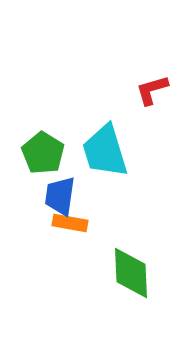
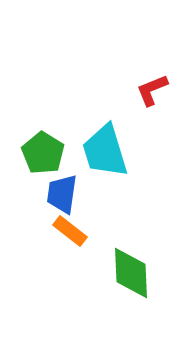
red L-shape: rotated 6 degrees counterclockwise
blue trapezoid: moved 2 px right, 2 px up
orange rectangle: moved 8 px down; rotated 28 degrees clockwise
